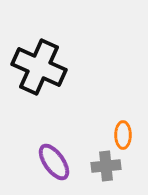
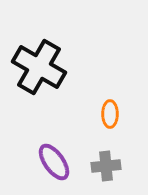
black cross: rotated 6 degrees clockwise
orange ellipse: moved 13 px left, 21 px up
